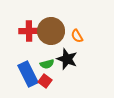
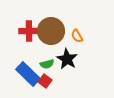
black star: rotated 10 degrees clockwise
blue rectangle: rotated 20 degrees counterclockwise
